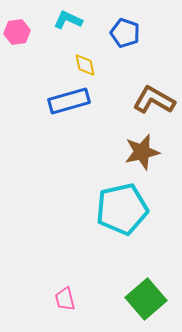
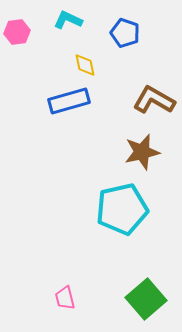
pink trapezoid: moved 1 px up
